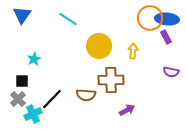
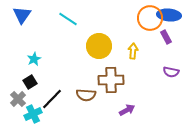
blue ellipse: moved 2 px right, 4 px up
black square: moved 8 px right, 1 px down; rotated 32 degrees counterclockwise
